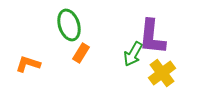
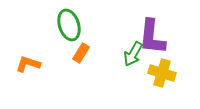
yellow cross: rotated 36 degrees counterclockwise
